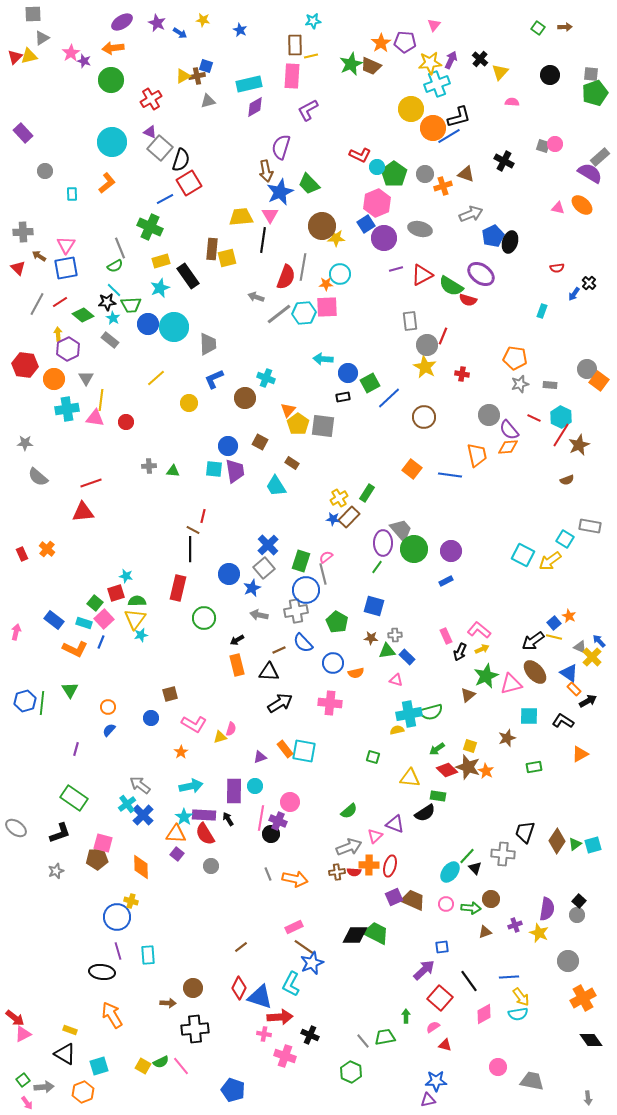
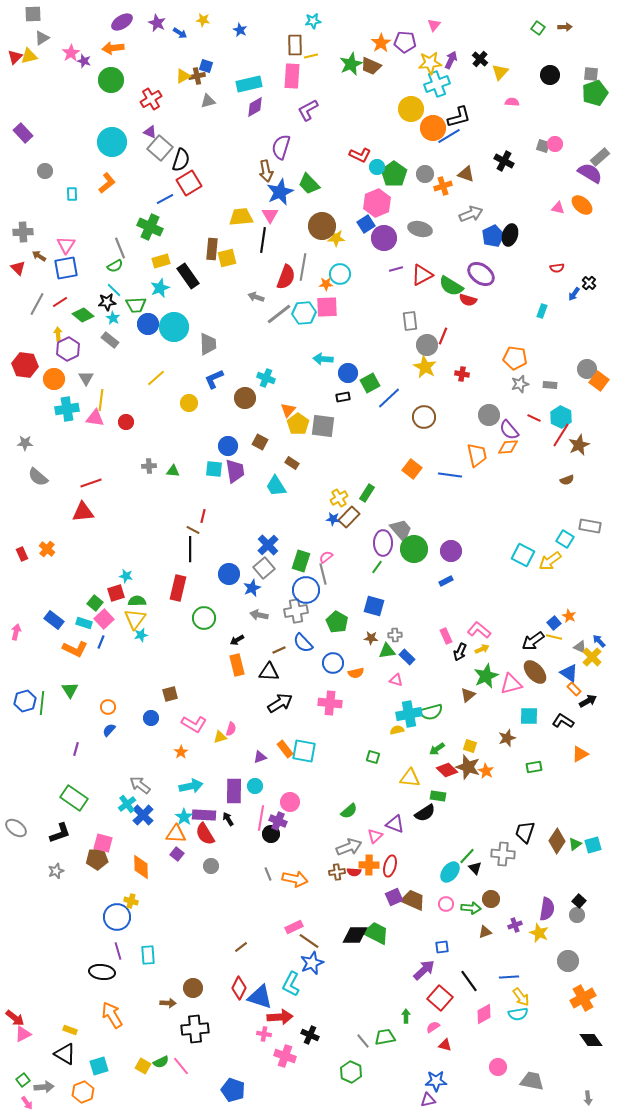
black ellipse at (510, 242): moved 7 px up
green trapezoid at (131, 305): moved 5 px right
brown line at (304, 947): moved 5 px right, 6 px up
